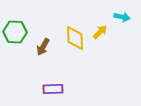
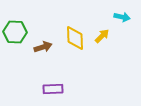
yellow arrow: moved 2 px right, 4 px down
brown arrow: rotated 138 degrees counterclockwise
